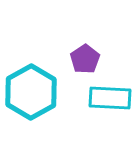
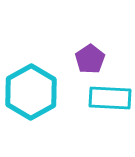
purple pentagon: moved 5 px right
